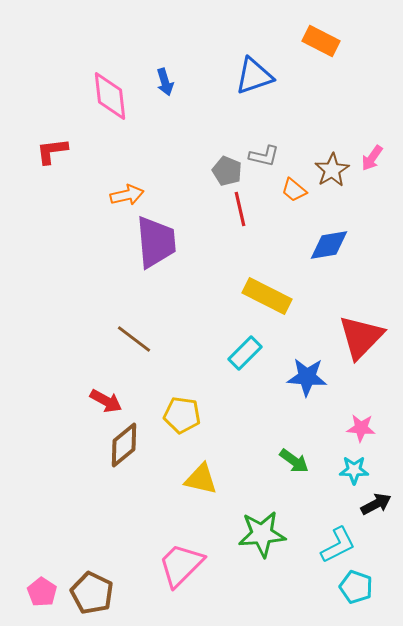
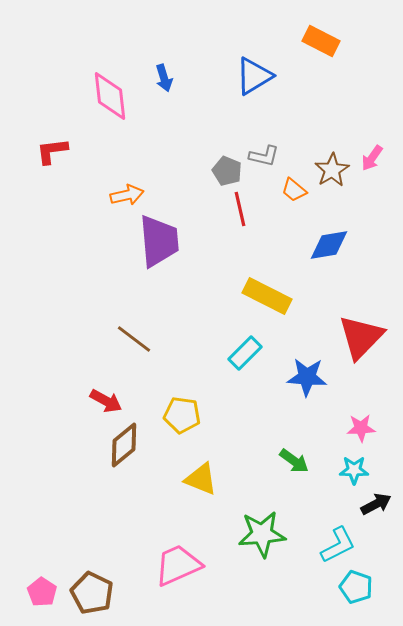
blue triangle: rotated 12 degrees counterclockwise
blue arrow: moved 1 px left, 4 px up
purple trapezoid: moved 3 px right, 1 px up
pink star: rotated 8 degrees counterclockwise
yellow triangle: rotated 9 degrees clockwise
pink trapezoid: moved 3 px left; rotated 21 degrees clockwise
